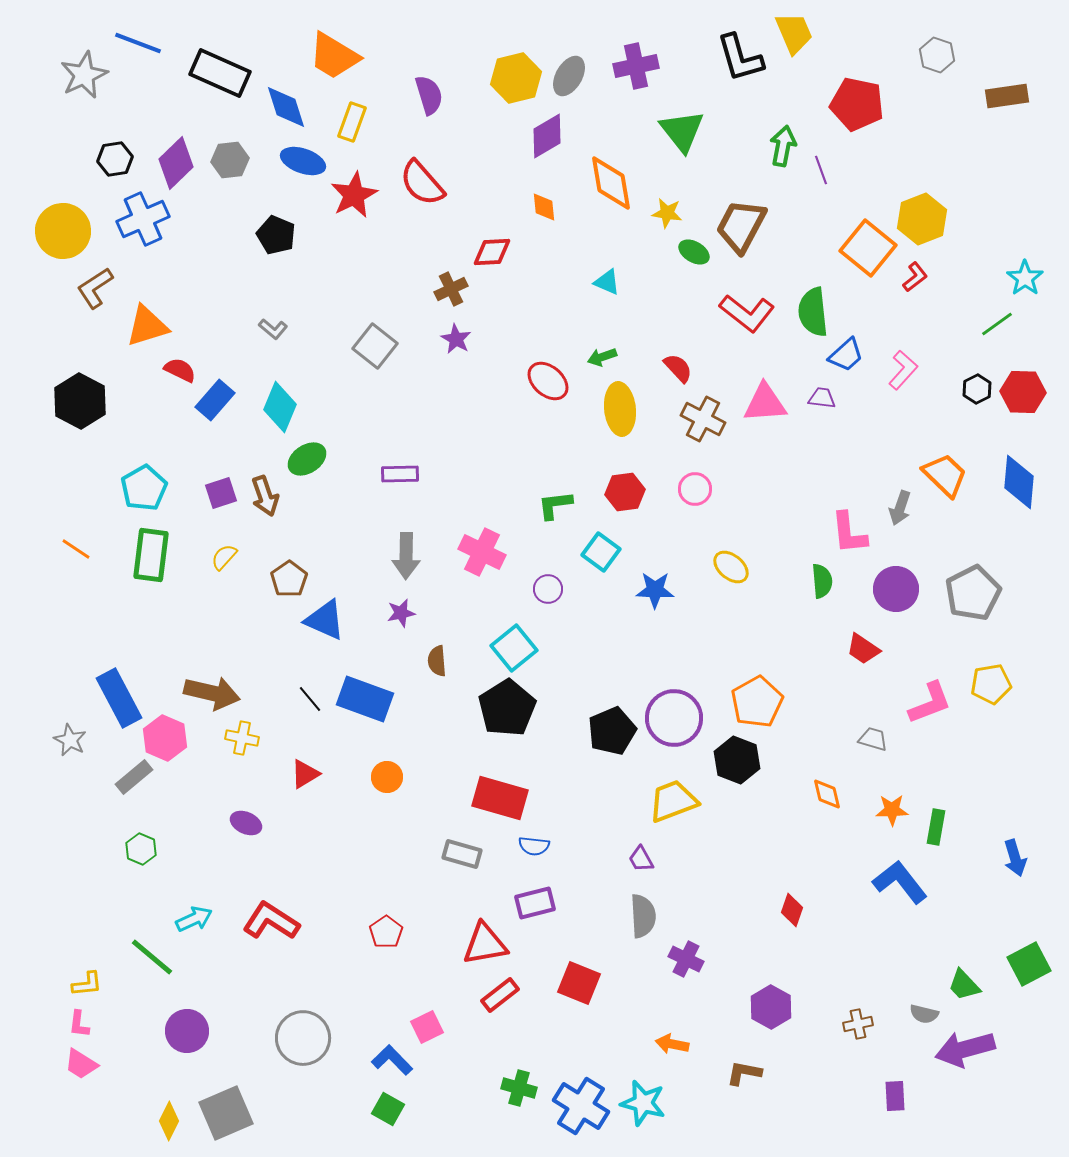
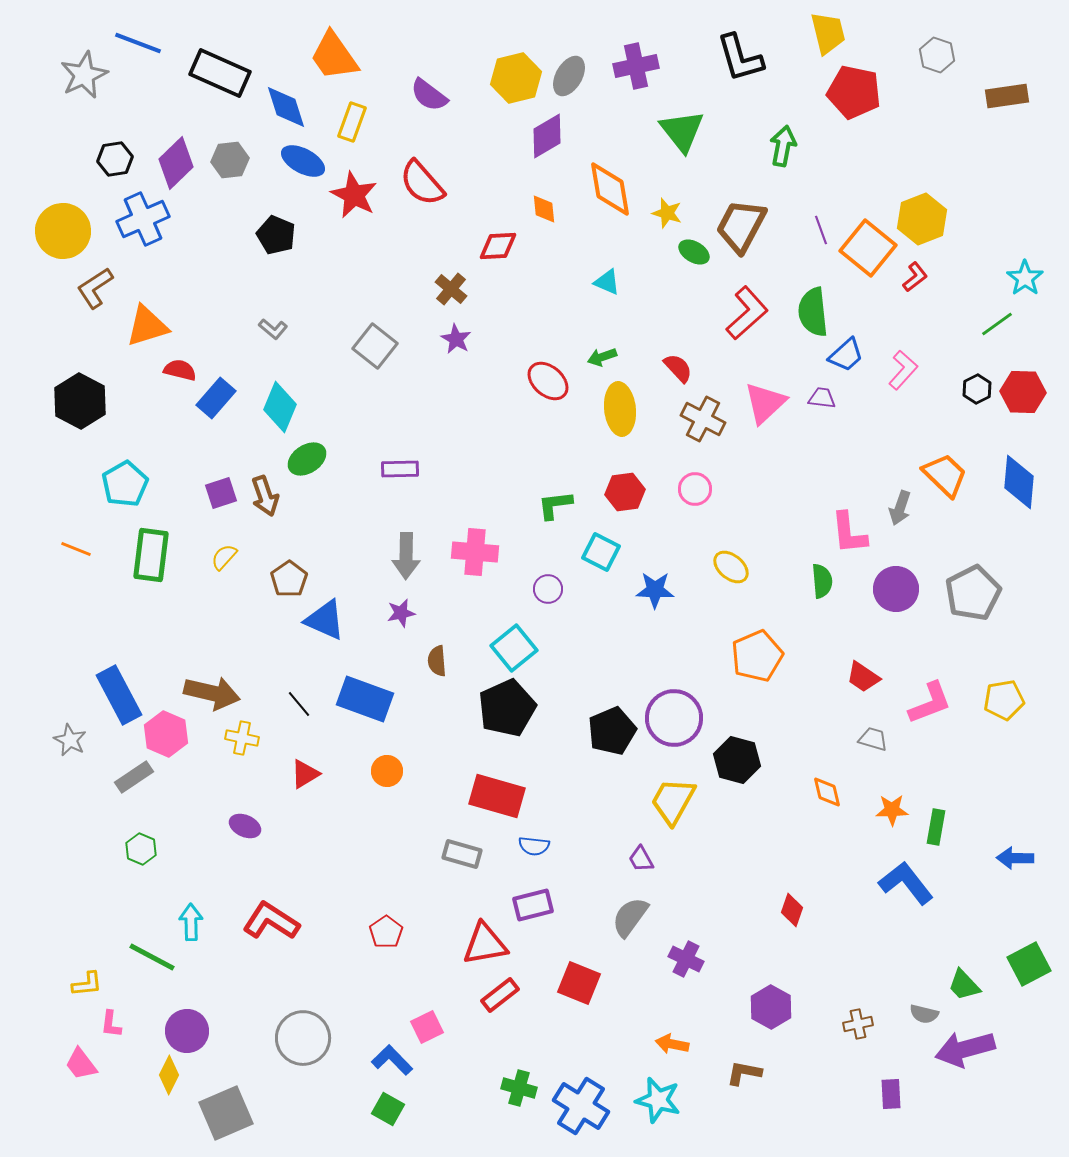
yellow trapezoid at (794, 33): moved 34 px right; rotated 9 degrees clockwise
orange trapezoid at (334, 56): rotated 24 degrees clockwise
purple semicircle at (429, 95): rotated 144 degrees clockwise
red pentagon at (857, 104): moved 3 px left, 12 px up
blue ellipse at (303, 161): rotated 9 degrees clockwise
purple line at (821, 170): moved 60 px down
orange diamond at (611, 183): moved 1 px left, 6 px down
red star at (354, 195): rotated 18 degrees counterclockwise
orange diamond at (544, 207): moved 2 px down
yellow star at (667, 213): rotated 8 degrees clockwise
red diamond at (492, 252): moved 6 px right, 6 px up
brown cross at (451, 289): rotated 24 degrees counterclockwise
red L-shape at (747, 313): rotated 80 degrees counterclockwise
red semicircle at (180, 370): rotated 12 degrees counterclockwise
blue rectangle at (215, 400): moved 1 px right, 2 px up
pink triangle at (765, 403): rotated 39 degrees counterclockwise
purple rectangle at (400, 474): moved 5 px up
cyan pentagon at (144, 488): moved 19 px left, 4 px up
orange line at (76, 549): rotated 12 degrees counterclockwise
pink cross at (482, 552): moved 7 px left; rotated 21 degrees counterclockwise
cyan square at (601, 552): rotated 9 degrees counterclockwise
red trapezoid at (863, 649): moved 28 px down
yellow pentagon at (991, 684): moved 13 px right, 16 px down
blue rectangle at (119, 698): moved 3 px up
black line at (310, 699): moved 11 px left, 5 px down
orange pentagon at (757, 702): moved 46 px up; rotated 6 degrees clockwise
black pentagon at (507, 708): rotated 8 degrees clockwise
pink hexagon at (165, 738): moved 1 px right, 4 px up
black hexagon at (737, 760): rotated 6 degrees counterclockwise
gray rectangle at (134, 777): rotated 6 degrees clockwise
orange circle at (387, 777): moved 6 px up
orange diamond at (827, 794): moved 2 px up
red rectangle at (500, 798): moved 3 px left, 2 px up
yellow trapezoid at (673, 801): rotated 40 degrees counterclockwise
purple ellipse at (246, 823): moved 1 px left, 3 px down
blue arrow at (1015, 858): rotated 108 degrees clockwise
blue L-shape at (900, 882): moved 6 px right, 1 px down
purple rectangle at (535, 903): moved 2 px left, 2 px down
gray semicircle at (643, 916): moved 13 px left, 1 px down; rotated 141 degrees counterclockwise
cyan arrow at (194, 919): moved 3 px left, 3 px down; rotated 66 degrees counterclockwise
green line at (152, 957): rotated 12 degrees counterclockwise
pink L-shape at (79, 1024): moved 32 px right
pink trapezoid at (81, 1064): rotated 21 degrees clockwise
purple rectangle at (895, 1096): moved 4 px left, 2 px up
cyan star at (643, 1103): moved 15 px right, 3 px up
yellow diamond at (169, 1121): moved 46 px up
